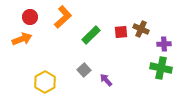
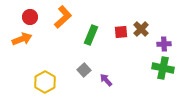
brown cross: rotated 21 degrees clockwise
green rectangle: rotated 24 degrees counterclockwise
green cross: moved 2 px right
